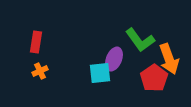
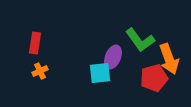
red rectangle: moved 1 px left, 1 px down
purple ellipse: moved 1 px left, 2 px up
red pentagon: rotated 20 degrees clockwise
